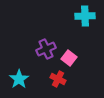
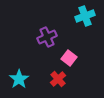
cyan cross: rotated 18 degrees counterclockwise
purple cross: moved 1 px right, 12 px up
red cross: rotated 21 degrees clockwise
